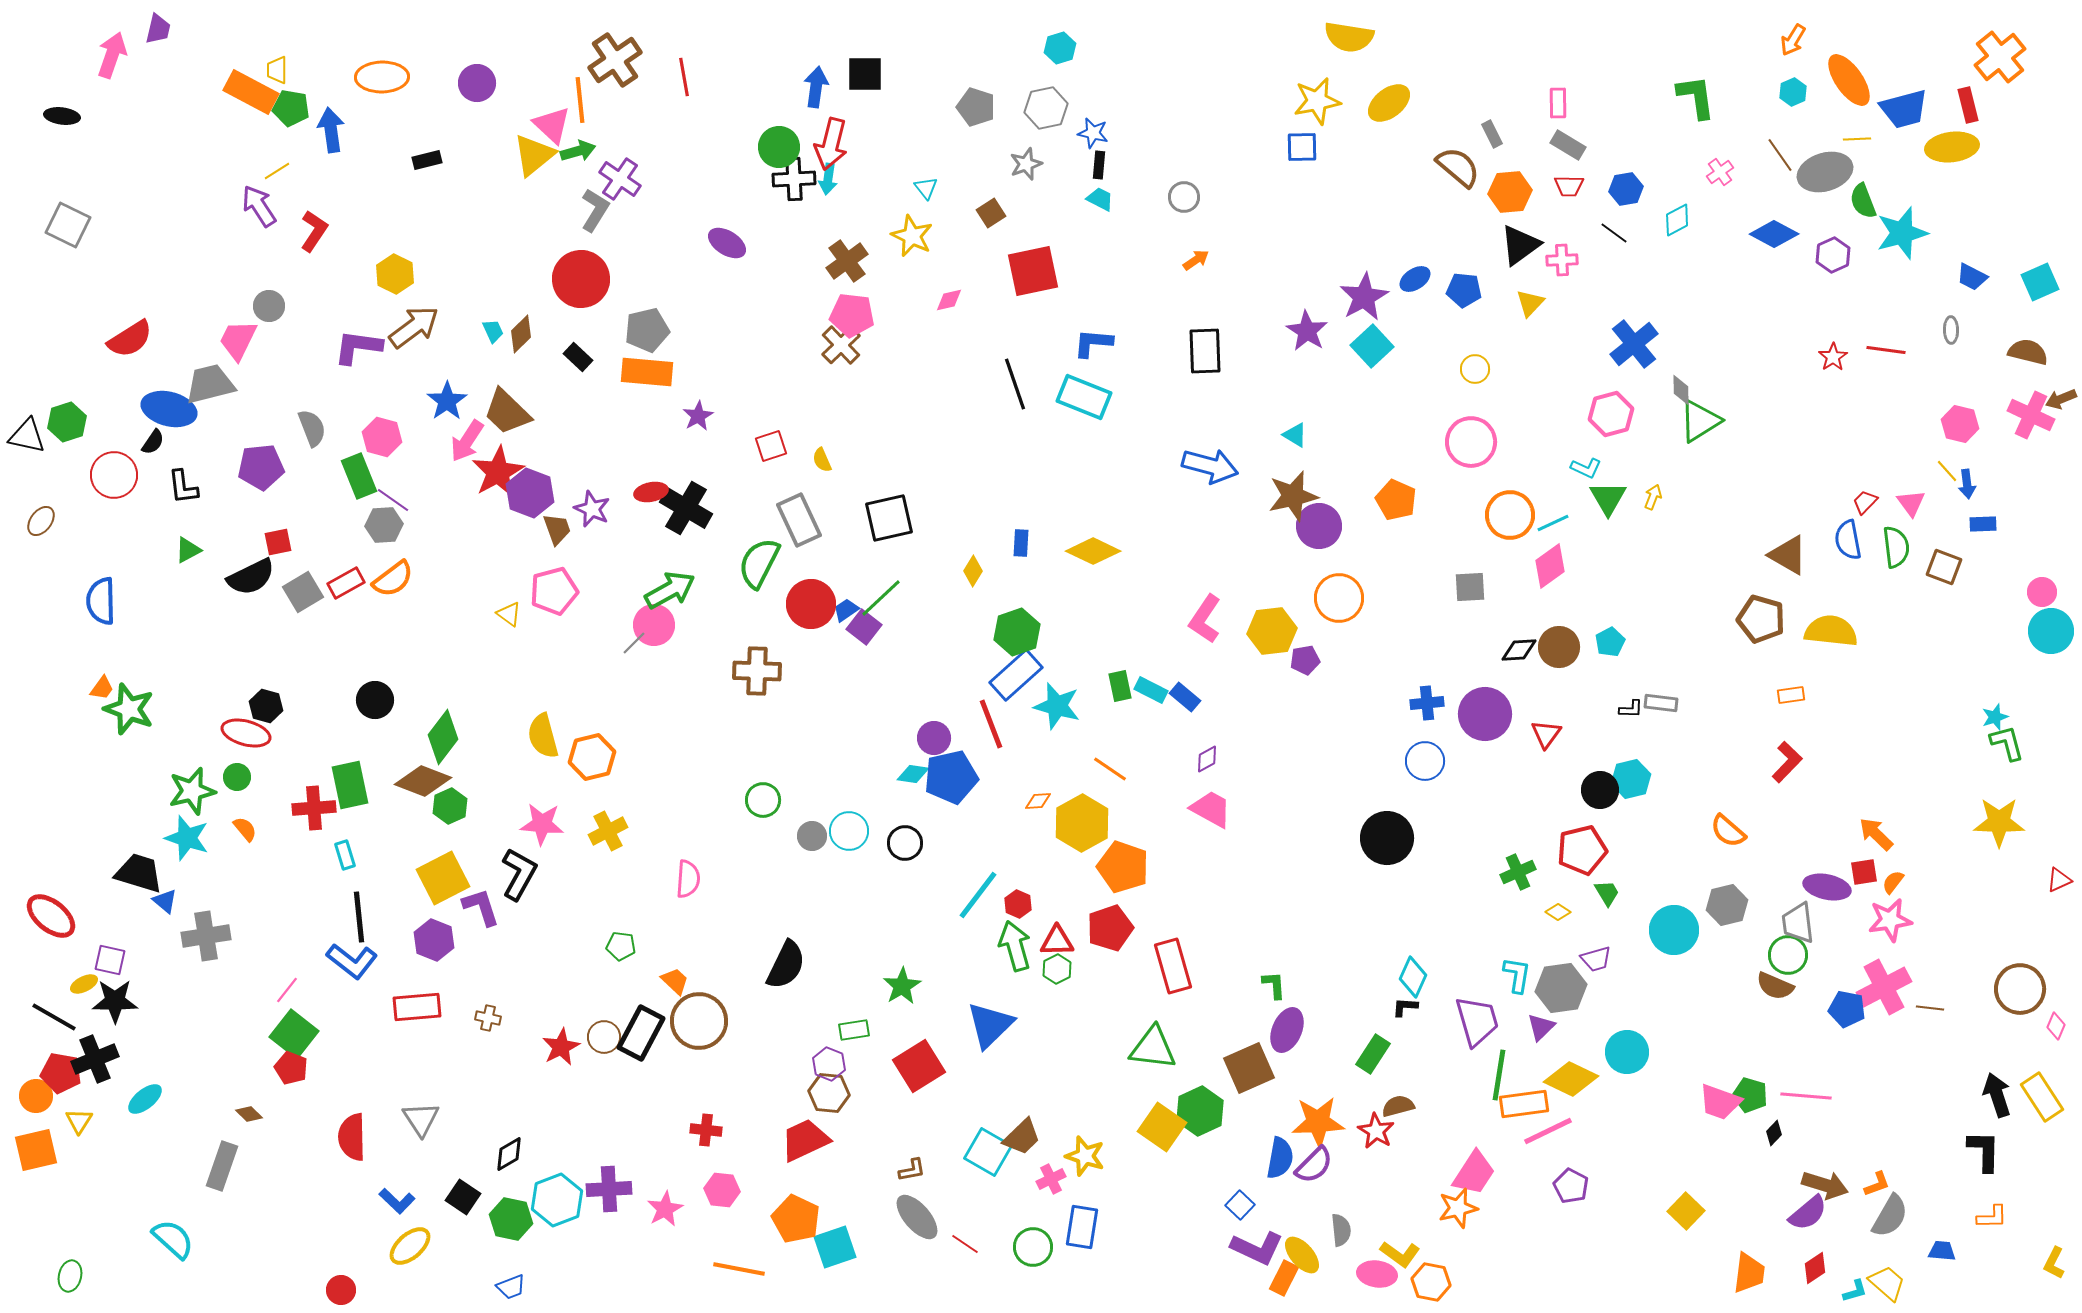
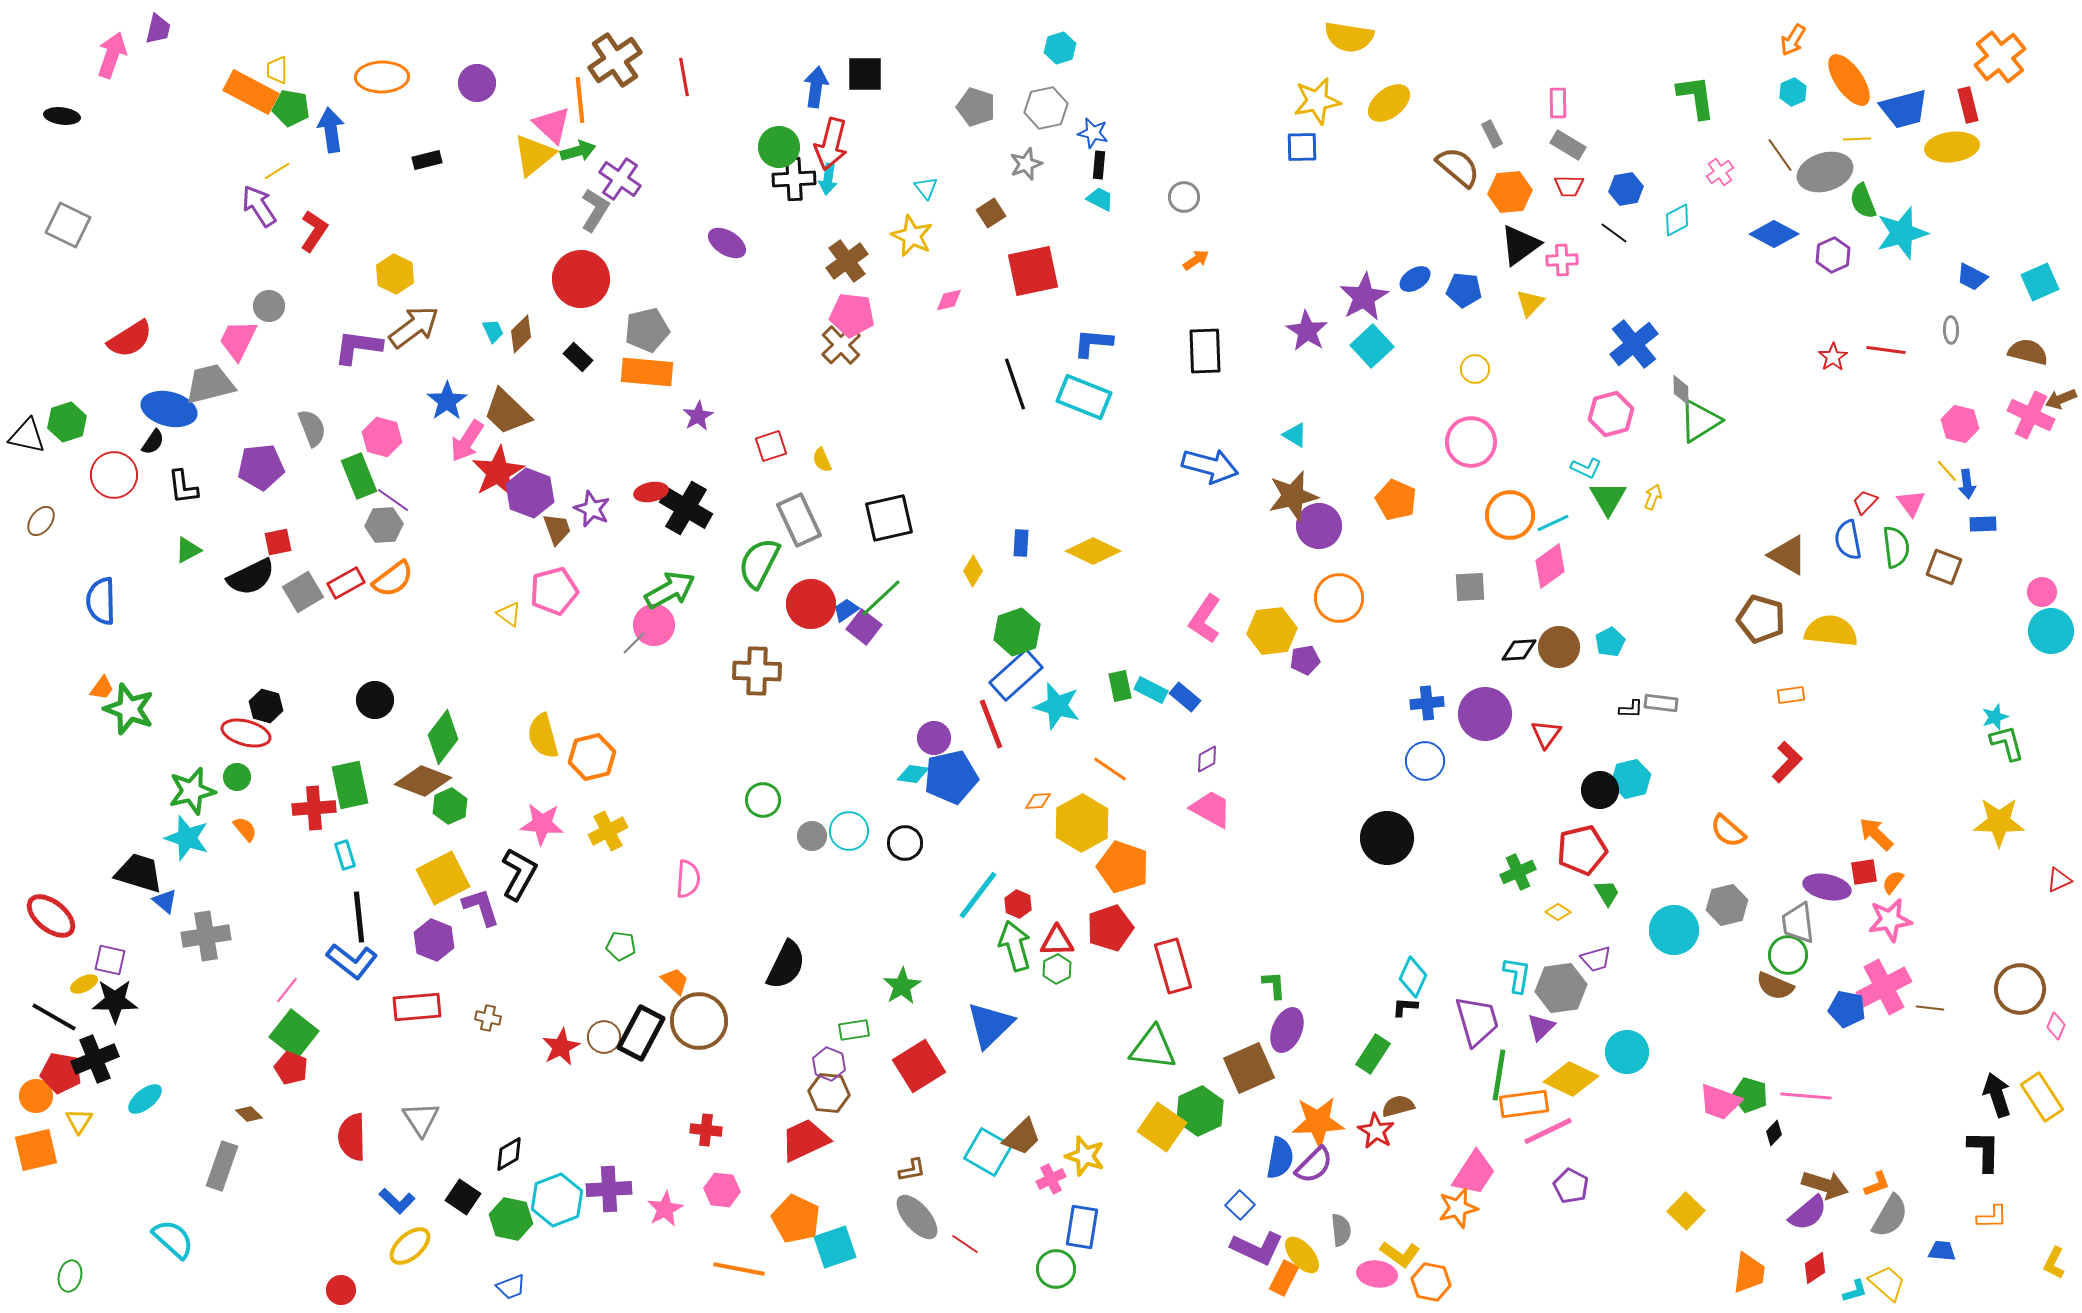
green circle at (1033, 1247): moved 23 px right, 22 px down
